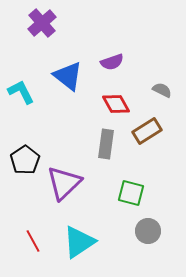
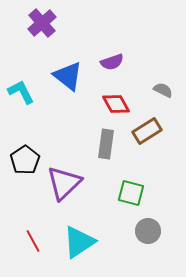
gray semicircle: moved 1 px right
